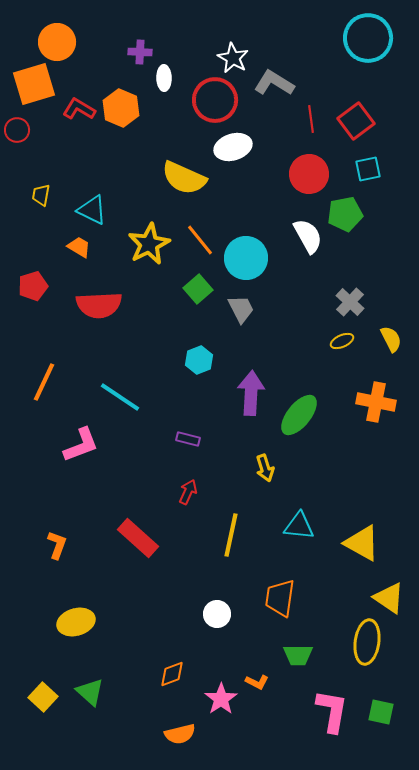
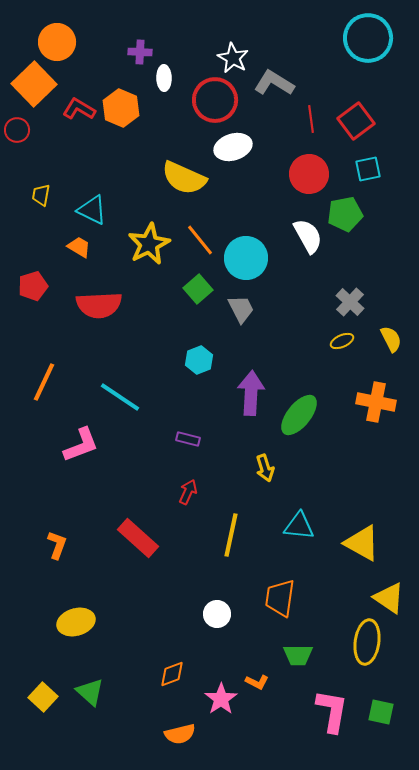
orange square at (34, 84): rotated 27 degrees counterclockwise
